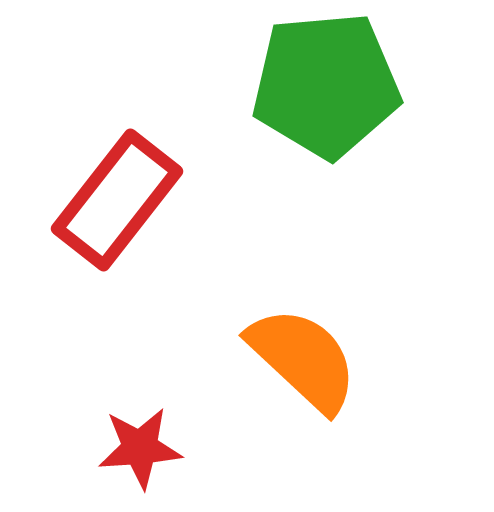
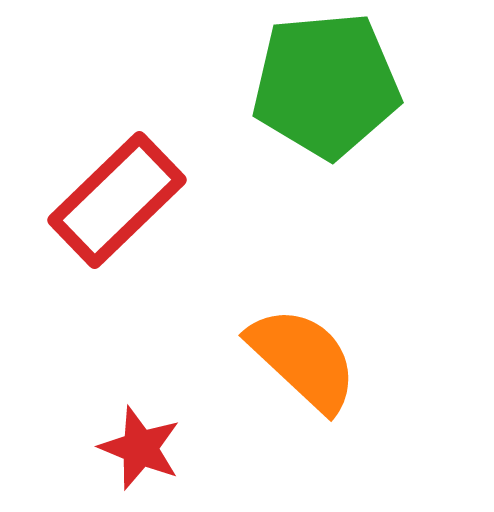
red rectangle: rotated 8 degrees clockwise
red star: rotated 26 degrees clockwise
